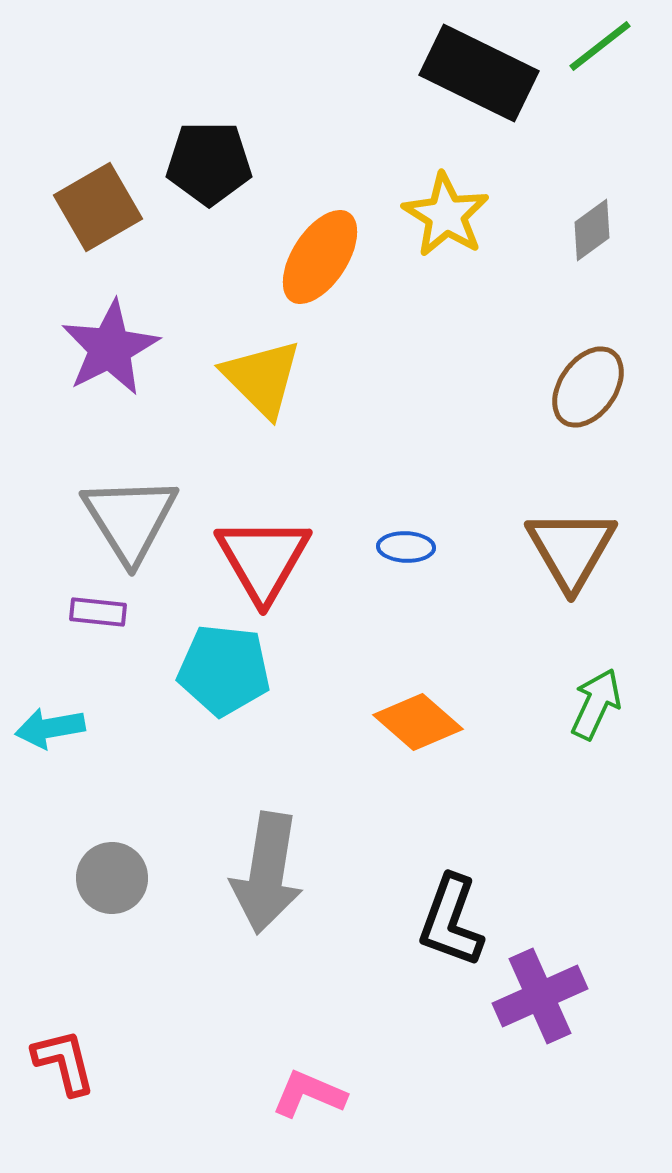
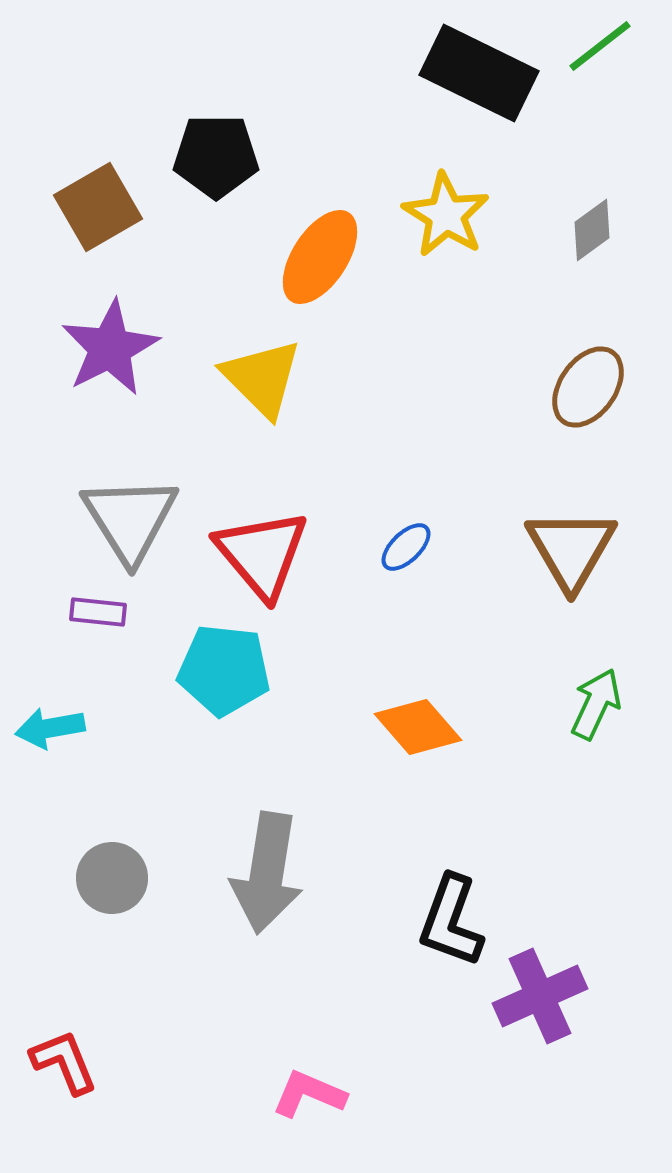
black pentagon: moved 7 px right, 7 px up
blue ellipse: rotated 46 degrees counterclockwise
red triangle: moved 1 px left, 5 px up; rotated 10 degrees counterclockwise
orange diamond: moved 5 px down; rotated 8 degrees clockwise
red L-shape: rotated 8 degrees counterclockwise
